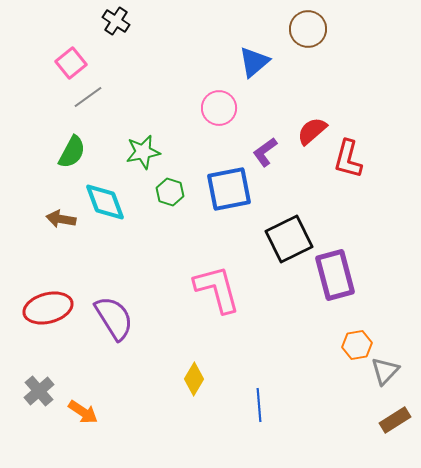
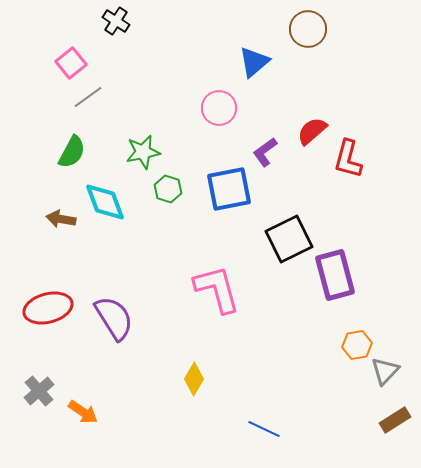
green hexagon: moved 2 px left, 3 px up
blue line: moved 5 px right, 24 px down; rotated 60 degrees counterclockwise
